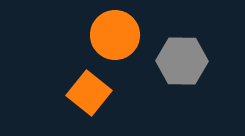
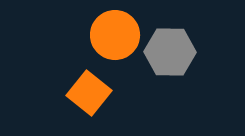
gray hexagon: moved 12 px left, 9 px up
